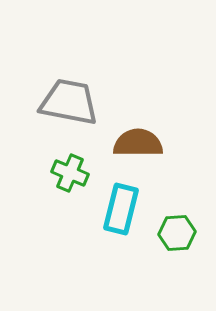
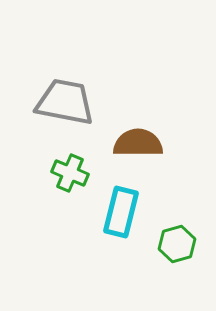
gray trapezoid: moved 4 px left
cyan rectangle: moved 3 px down
green hexagon: moved 11 px down; rotated 12 degrees counterclockwise
